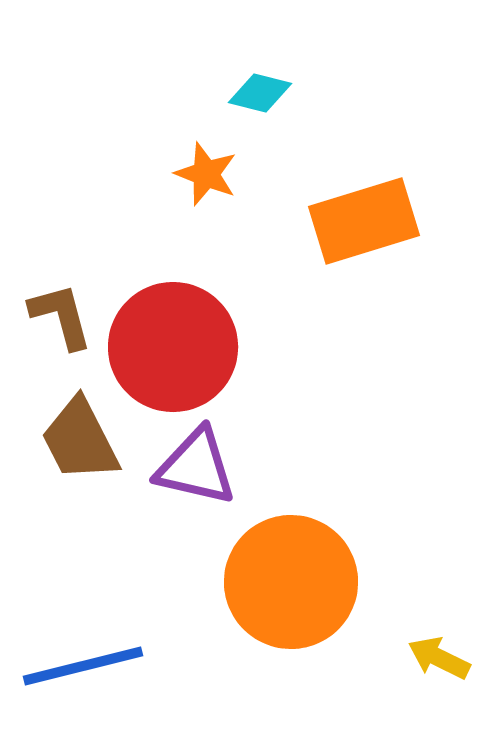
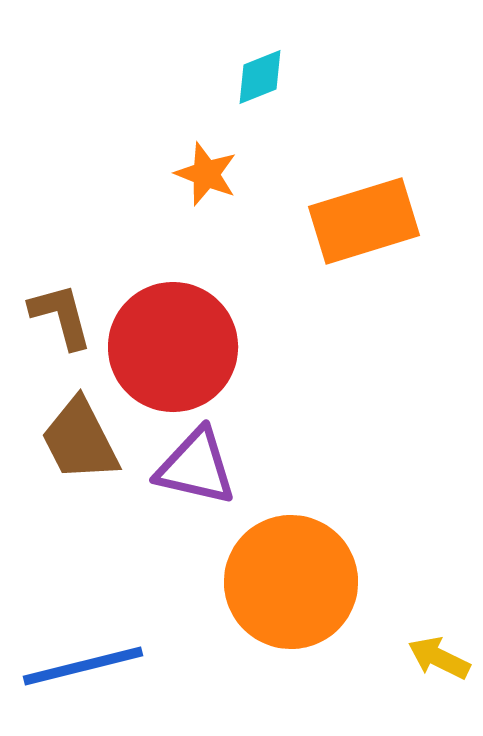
cyan diamond: moved 16 px up; rotated 36 degrees counterclockwise
